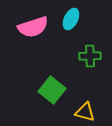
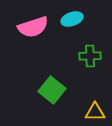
cyan ellipse: moved 1 px right; rotated 45 degrees clockwise
yellow triangle: moved 10 px right; rotated 15 degrees counterclockwise
